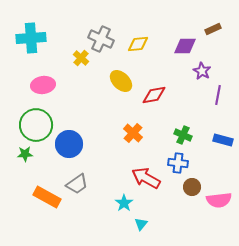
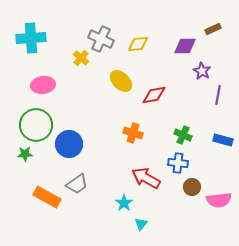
orange cross: rotated 24 degrees counterclockwise
